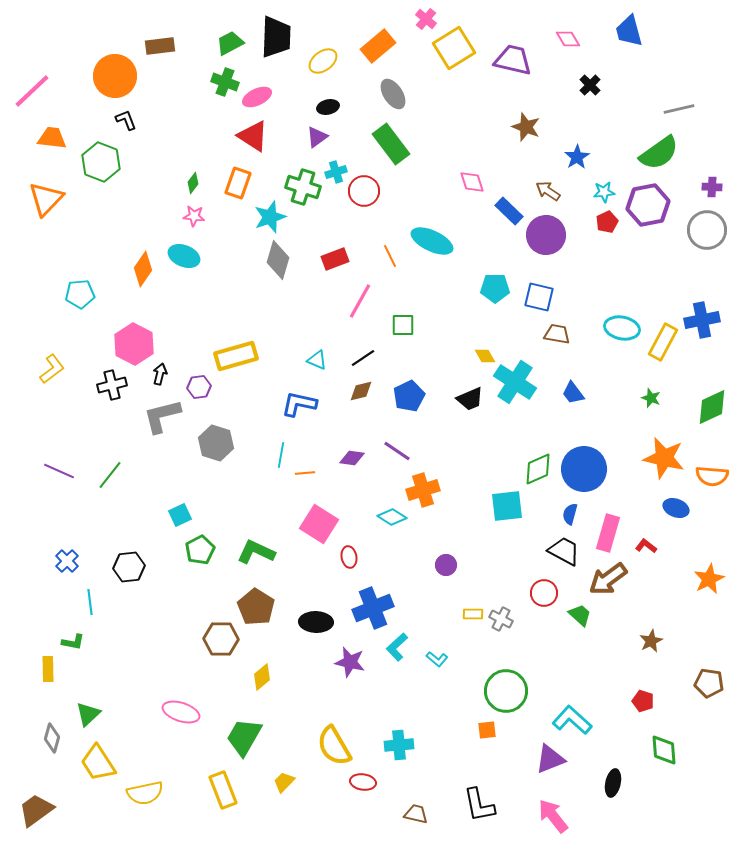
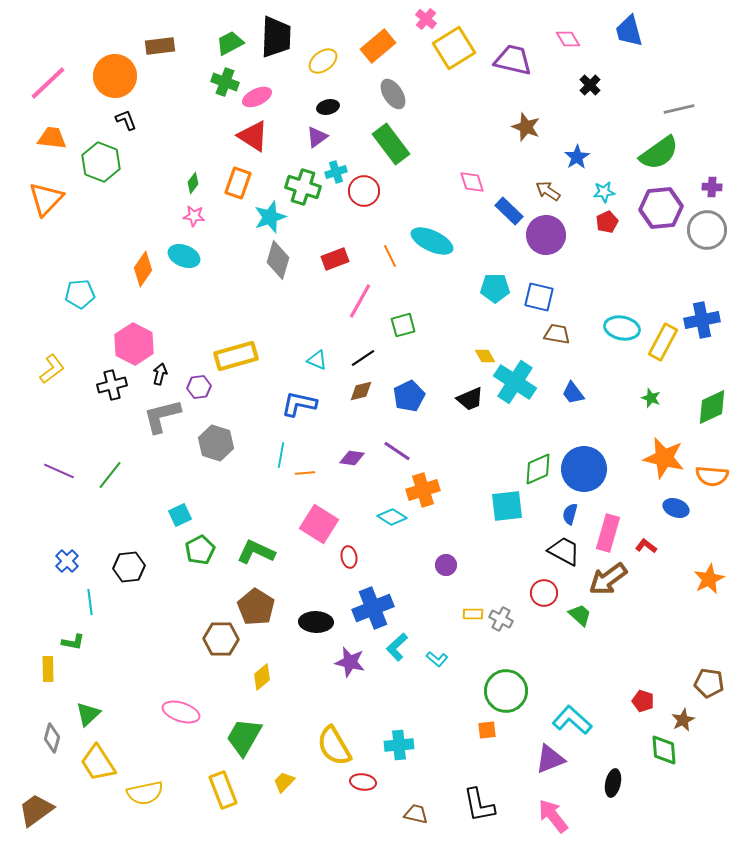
pink line at (32, 91): moved 16 px right, 8 px up
purple hexagon at (648, 205): moved 13 px right, 3 px down; rotated 6 degrees clockwise
green square at (403, 325): rotated 15 degrees counterclockwise
brown star at (651, 641): moved 32 px right, 79 px down
